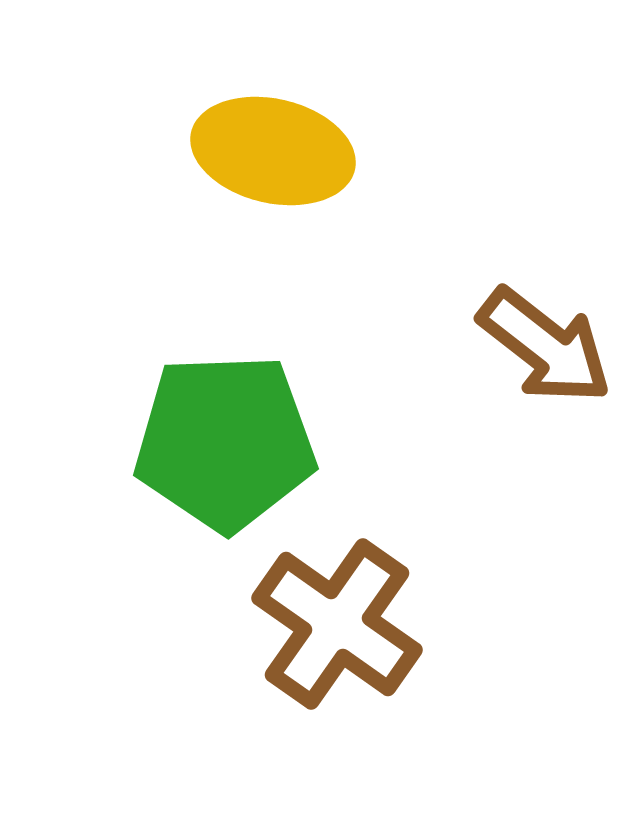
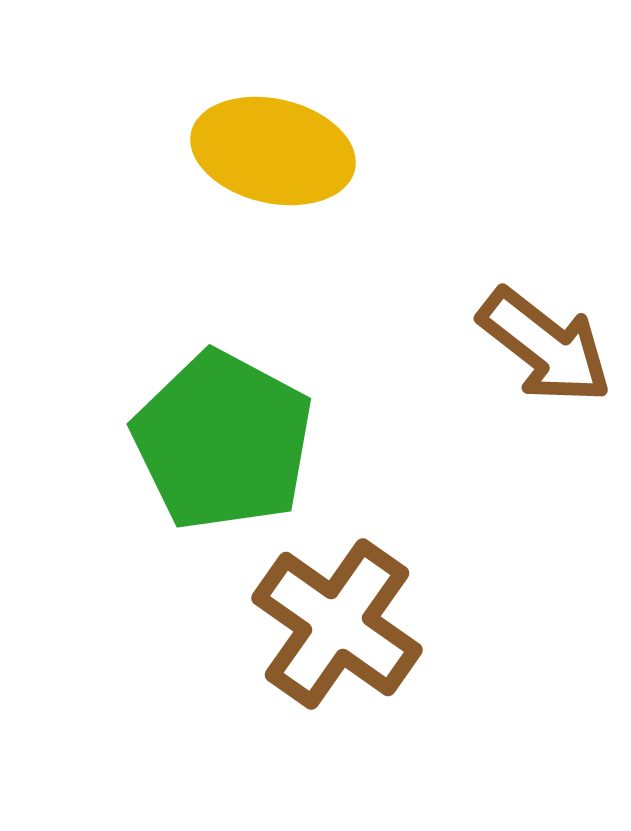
green pentagon: moved 2 px left, 1 px up; rotated 30 degrees clockwise
